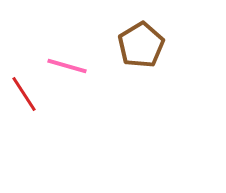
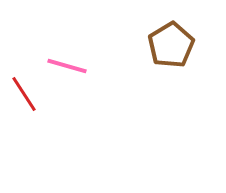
brown pentagon: moved 30 px right
